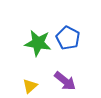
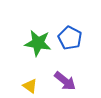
blue pentagon: moved 2 px right
yellow triangle: rotated 42 degrees counterclockwise
